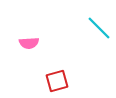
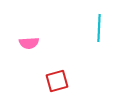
cyan line: rotated 48 degrees clockwise
